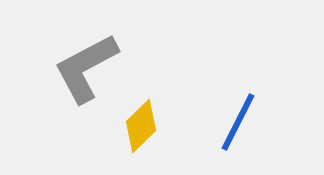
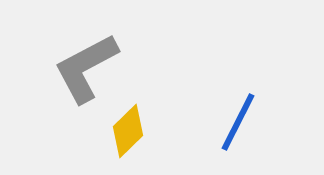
yellow diamond: moved 13 px left, 5 px down
